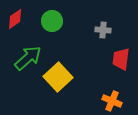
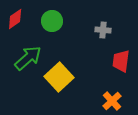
red trapezoid: moved 2 px down
yellow square: moved 1 px right
orange cross: rotated 24 degrees clockwise
